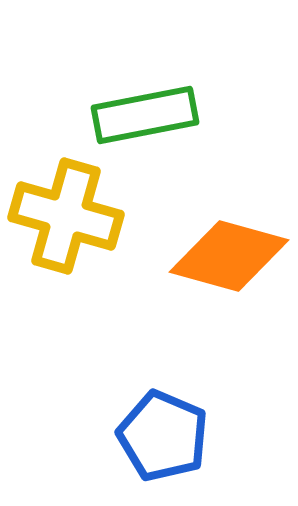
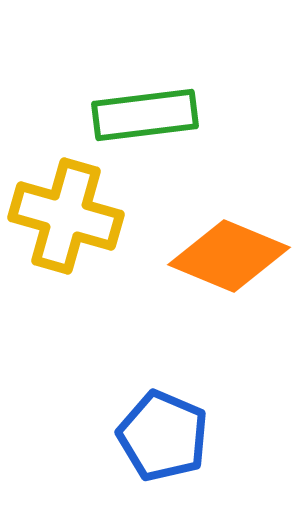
green rectangle: rotated 4 degrees clockwise
orange diamond: rotated 7 degrees clockwise
